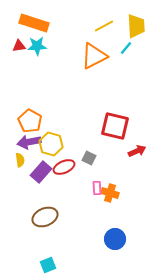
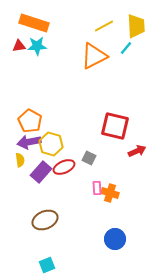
brown ellipse: moved 3 px down
cyan square: moved 1 px left
